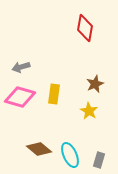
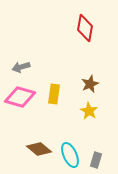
brown star: moved 5 px left
gray rectangle: moved 3 px left
